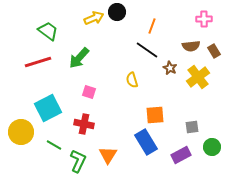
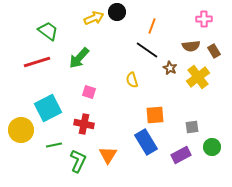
red line: moved 1 px left
yellow circle: moved 2 px up
green line: rotated 42 degrees counterclockwise
